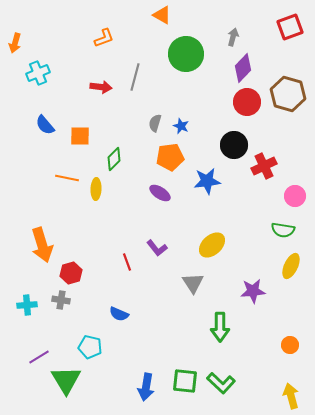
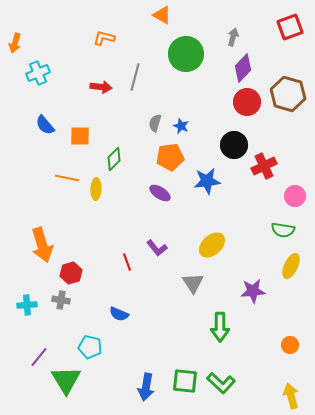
orange L-shape at (104, 38): rotated 145 degrees counterclockwise
purple line at (39, 357): rotated 20 degrees counterclockwise
